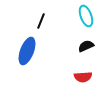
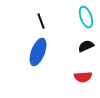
cyan ellipse: moved 1 px down
black line: rotated 42 degrees counterclockwise
blue ellipse: moved 11 px right, 1 px down
